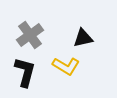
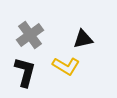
black triangle: moved 1 px down
